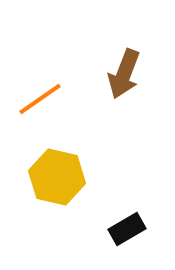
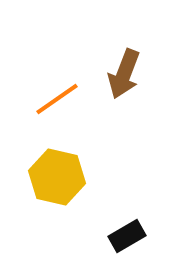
orange line: moved 17 px right
black rectangle: moved 7 px down
